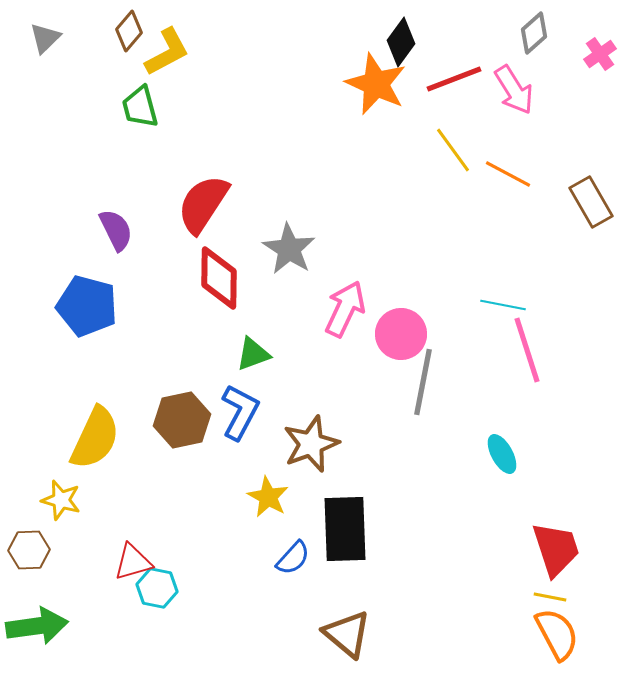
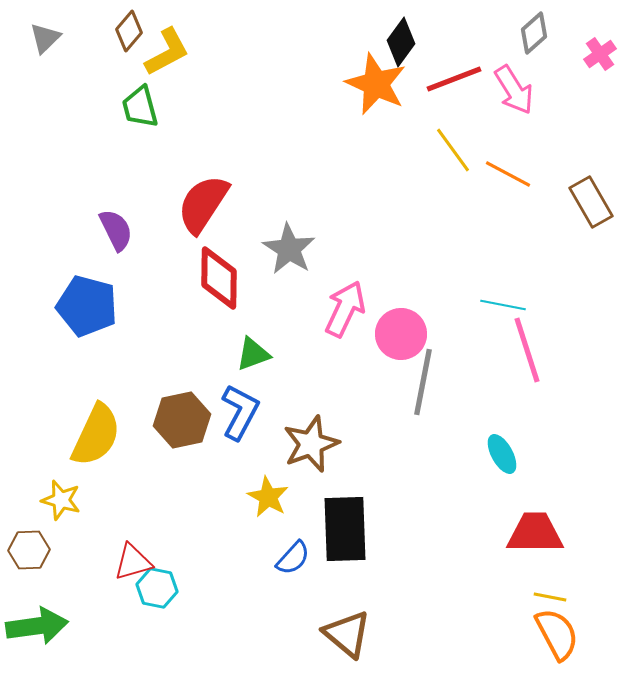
yellow semicircle at (95, 438): moved 1 px right, 3 px up
red trapezoid at (556, 549): moved 21 px left, 16 px up; rotated 72 degrees counterclockwise
